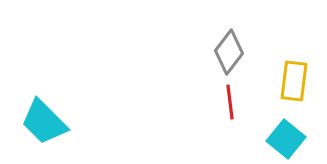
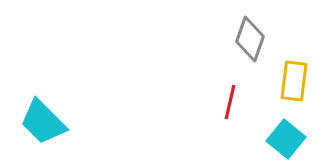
gray diamond: moved 21 px right, 13 px up; rotated 18 degrees counterclockwise
red line: rotated 20 degrees clockwise
cyan trapezoid: moved 1 px left
